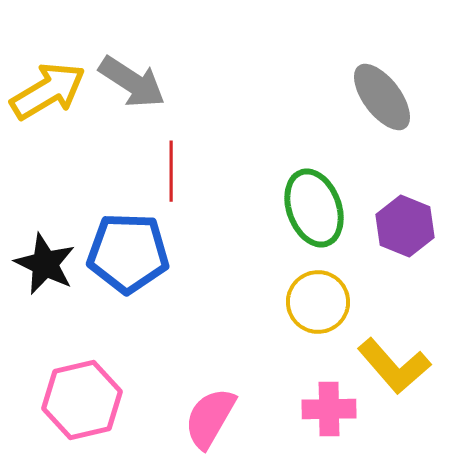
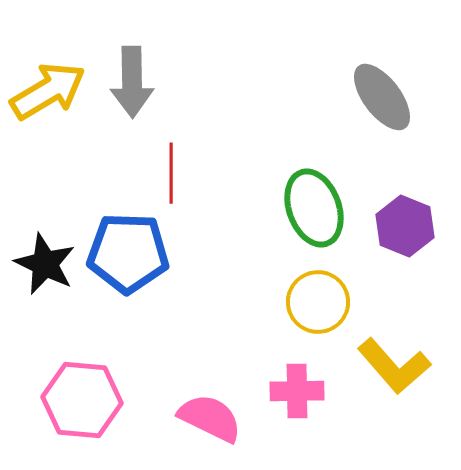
gray arrow: rotated 56 degrees clockwise
red line: moved 2 px down
pink hexagon: rotated 18 degrees clockwise
pink cross: moved 32 px left, 18 px up
pink semicircle: rotated 86 degrees clockwise
